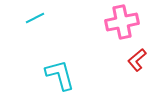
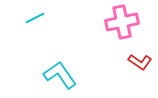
red L-shape: moved 3 px right, 2 px down; rotated 105 degrees counterclockwise
cyan L-shape: rotated 20 degrees counterclockwise
